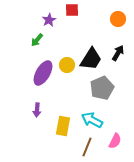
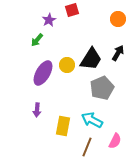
red square: rotated 16 degrees counterclockwise
